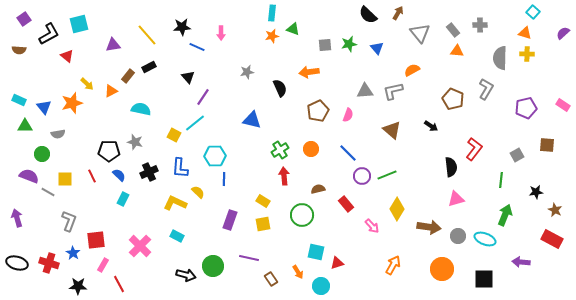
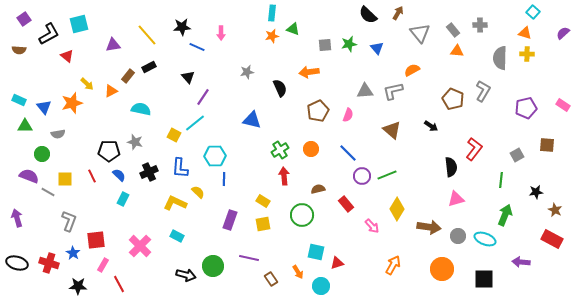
gray L-shape at (486, 89): moved 3 px left, 2 px down
